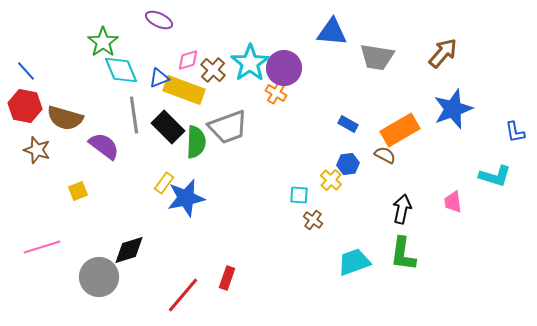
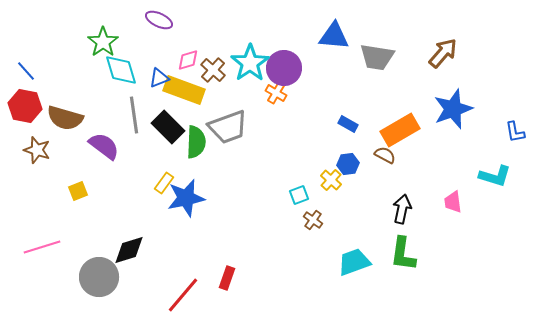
blue triangle at (332, 32): moved 2 px right, 4 px down
cyan diamond at (121, 70): rotated 6 degrees clockwise
cyan square at (299, 195): rotated 24 degrees counterclockwise
